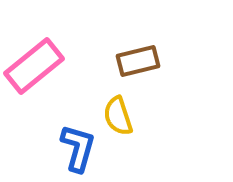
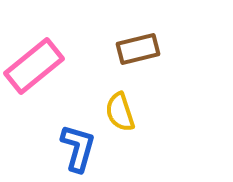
brown rectangle: moved 12 px up
yellow semicircle: moved 2 px right, 4 px up
